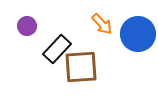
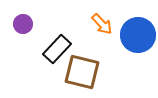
purple circle: moved 4 px left, 2 px up
blue circle: moved 1 px down
brown square: moved 1 px right, 5 px down; rotated 18 degrees clockwise
